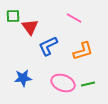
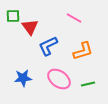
pink ellipse: moved 4 px left, 4 px up; rotated 15 degrees clockwise
